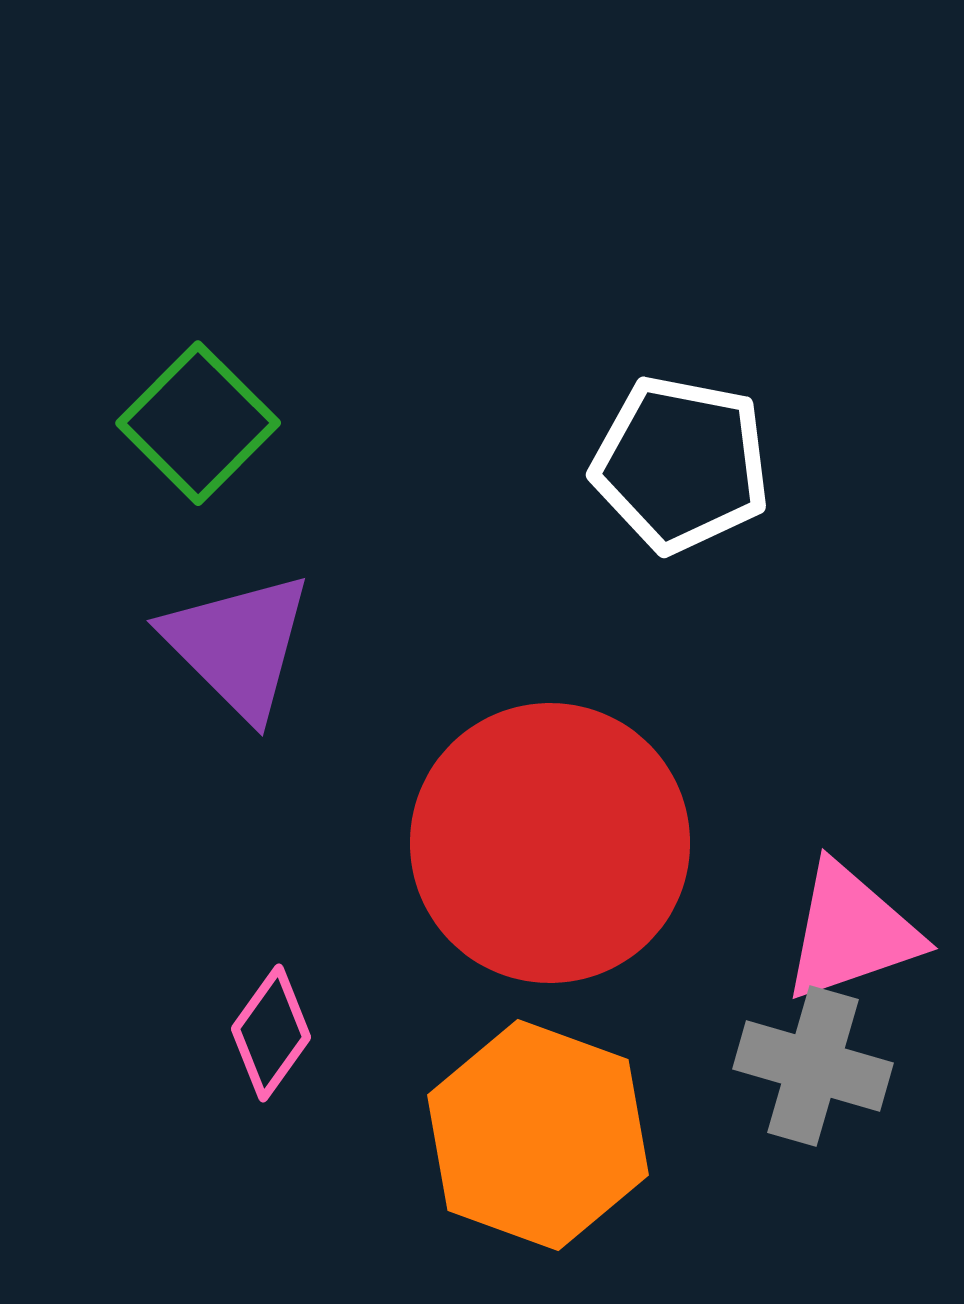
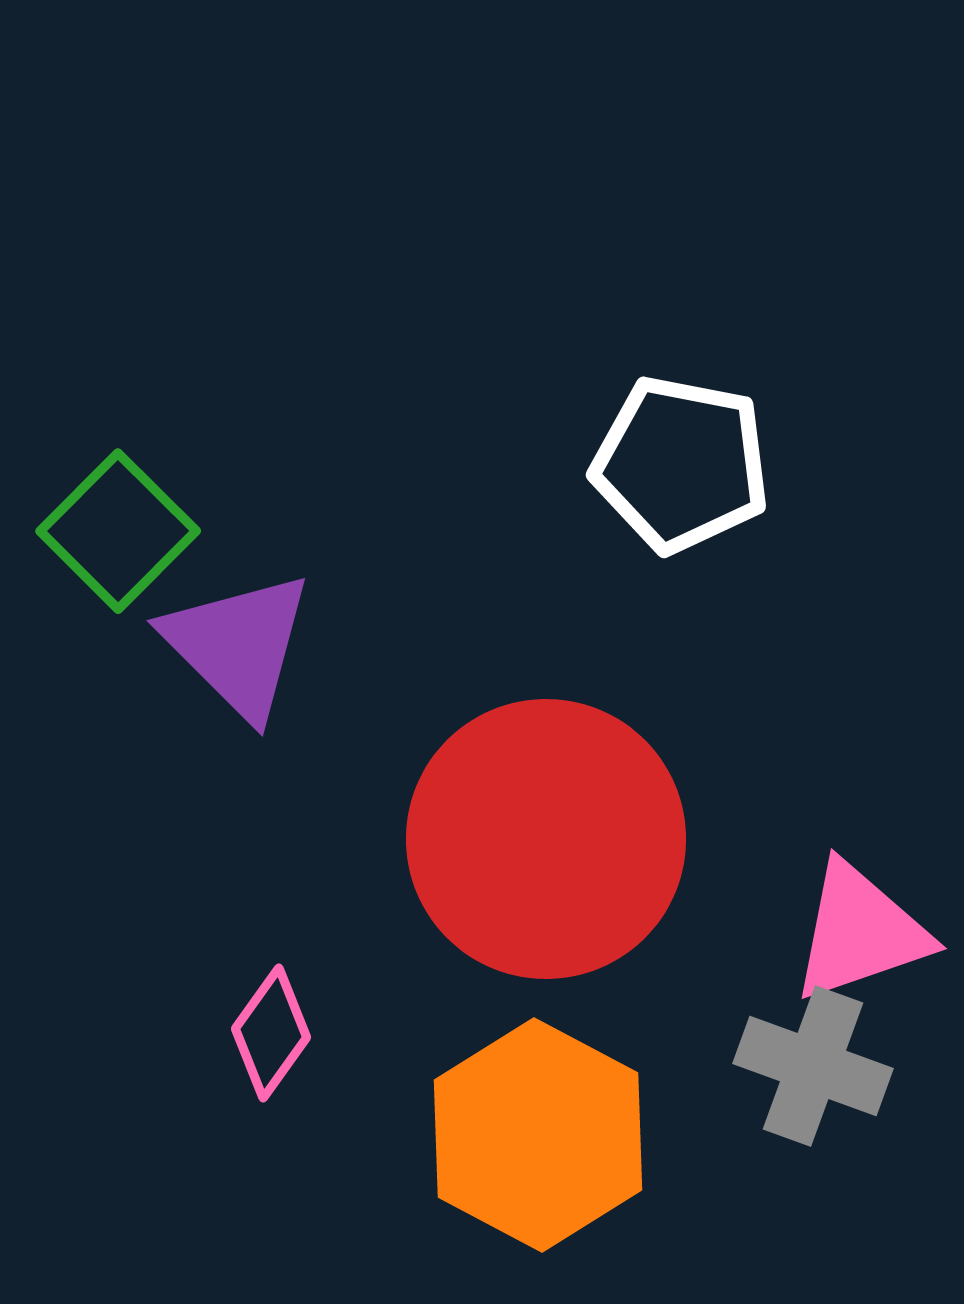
green square: moved 80 px left, 108 px down
red circle: moved 4 px left, 4 px up
pink triangle: moved 9 px right
gray cross: rotated 4 degrees clockwise
orange hexagon: rotated 8 degrees clockwise
